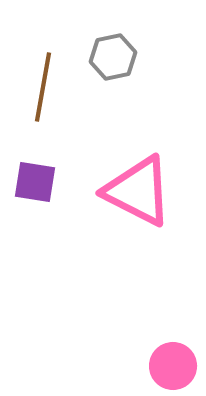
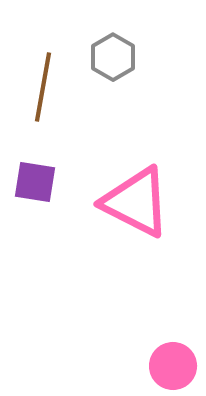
gray hexagon: rotated 18 degrees counterclockwise
pink triangle: moved 2 px left, 11 px down
